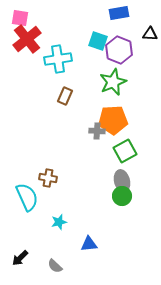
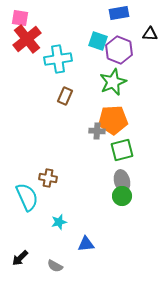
green square: moved 3 px left, 1 px up; rotated 15 degrees clockwise
blue triangle: moved 3 px left
gray semicircle: rotated 14 degrees counterclockwise
